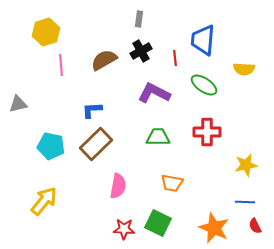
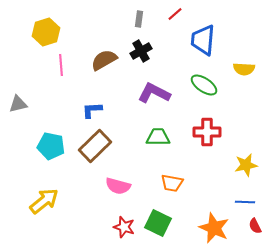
red line: moved 44 px up; rotated 56 degrees clockwise
brown rectangle: moved 1 px left, 2 px down
pink semicircle: rotated 95 degrees clockwise
yellow arrow: rotated 12 degrees clockwise
red star: moved 2 px up; rotated 15 degrees clockwise
